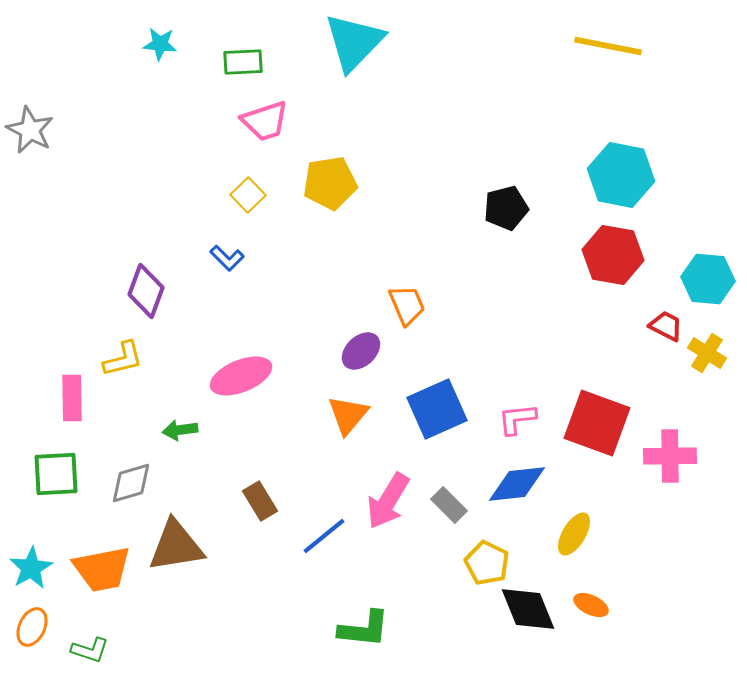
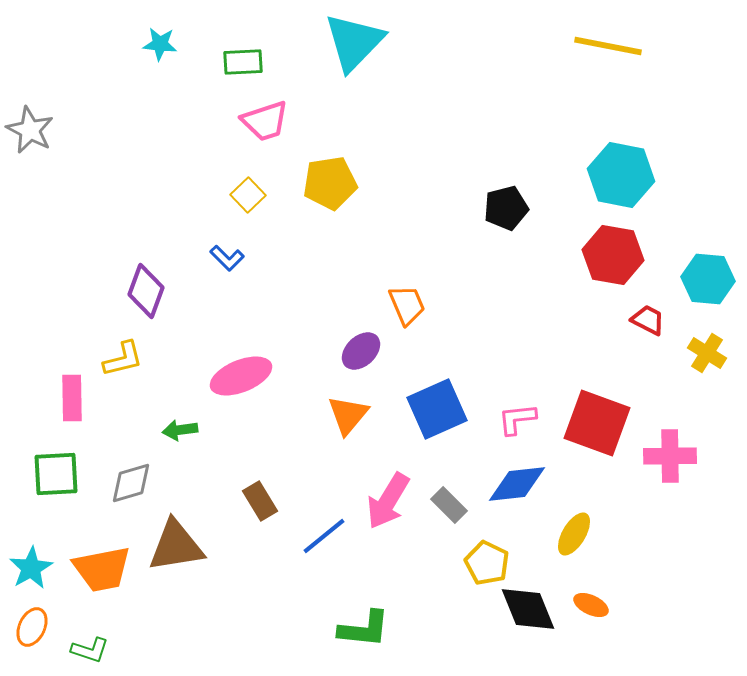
red trapezoid at (666, 326): moved 18 px left, 6 px up
